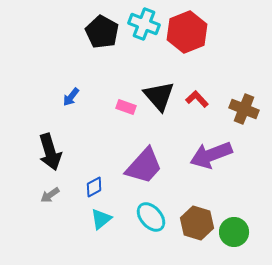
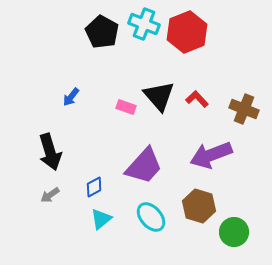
brown hexagon: moved 2 px right, 17 px up
